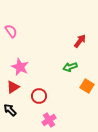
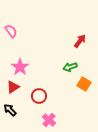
pink star: rotated 12 degrees clockwise
orange square: moved 3 px left, 2 px up
pink cross: rotated 16 degrees counterclockwise
